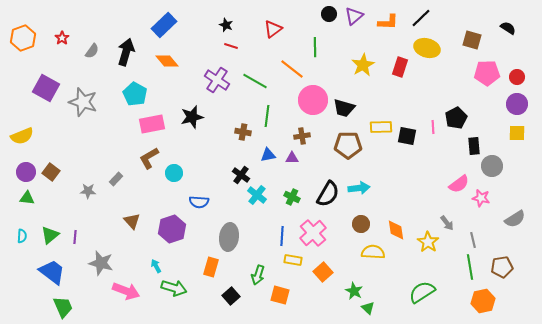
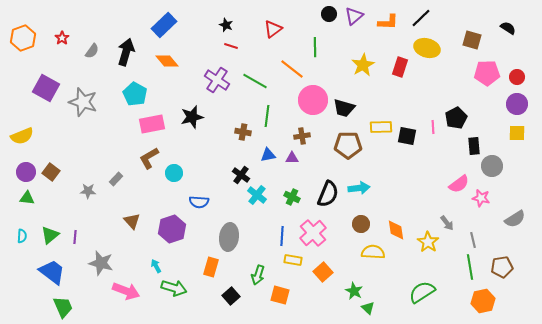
black semicircle at (328, 194): rotated 8 degrees counterclockwise
